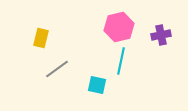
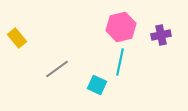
pink hexagon: moved 2 px right
yellow rectangle: moved 24 px left; rotated 54 degrees counterclockwise
cyan line: moved 1 px left, 1 px down
cyan square: rotated 12 degrees clockwise
